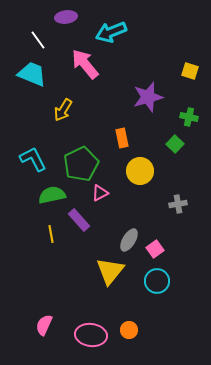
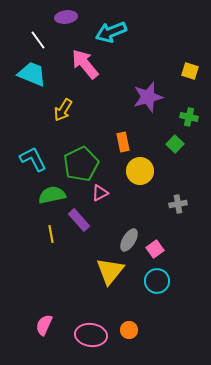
orange rectangle: moved 1 px right, 4 px down
